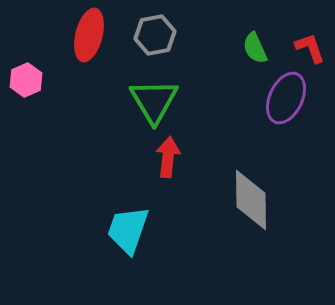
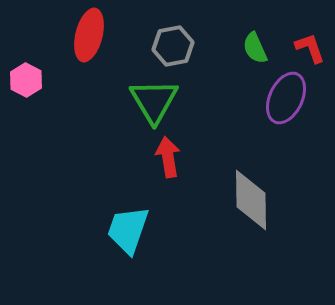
gray hexagon: moved 18 px right, 11 px down
pink hexagon: rotated 8 degrees counterclockwise
red arrow: rotated 15 degrees counterclockwise
